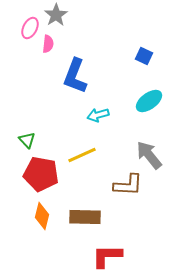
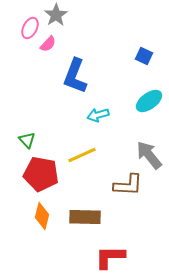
pink semicircle: rotated 36 degrees clockwise
red L-shape: moved 3 px right, 1 px down
